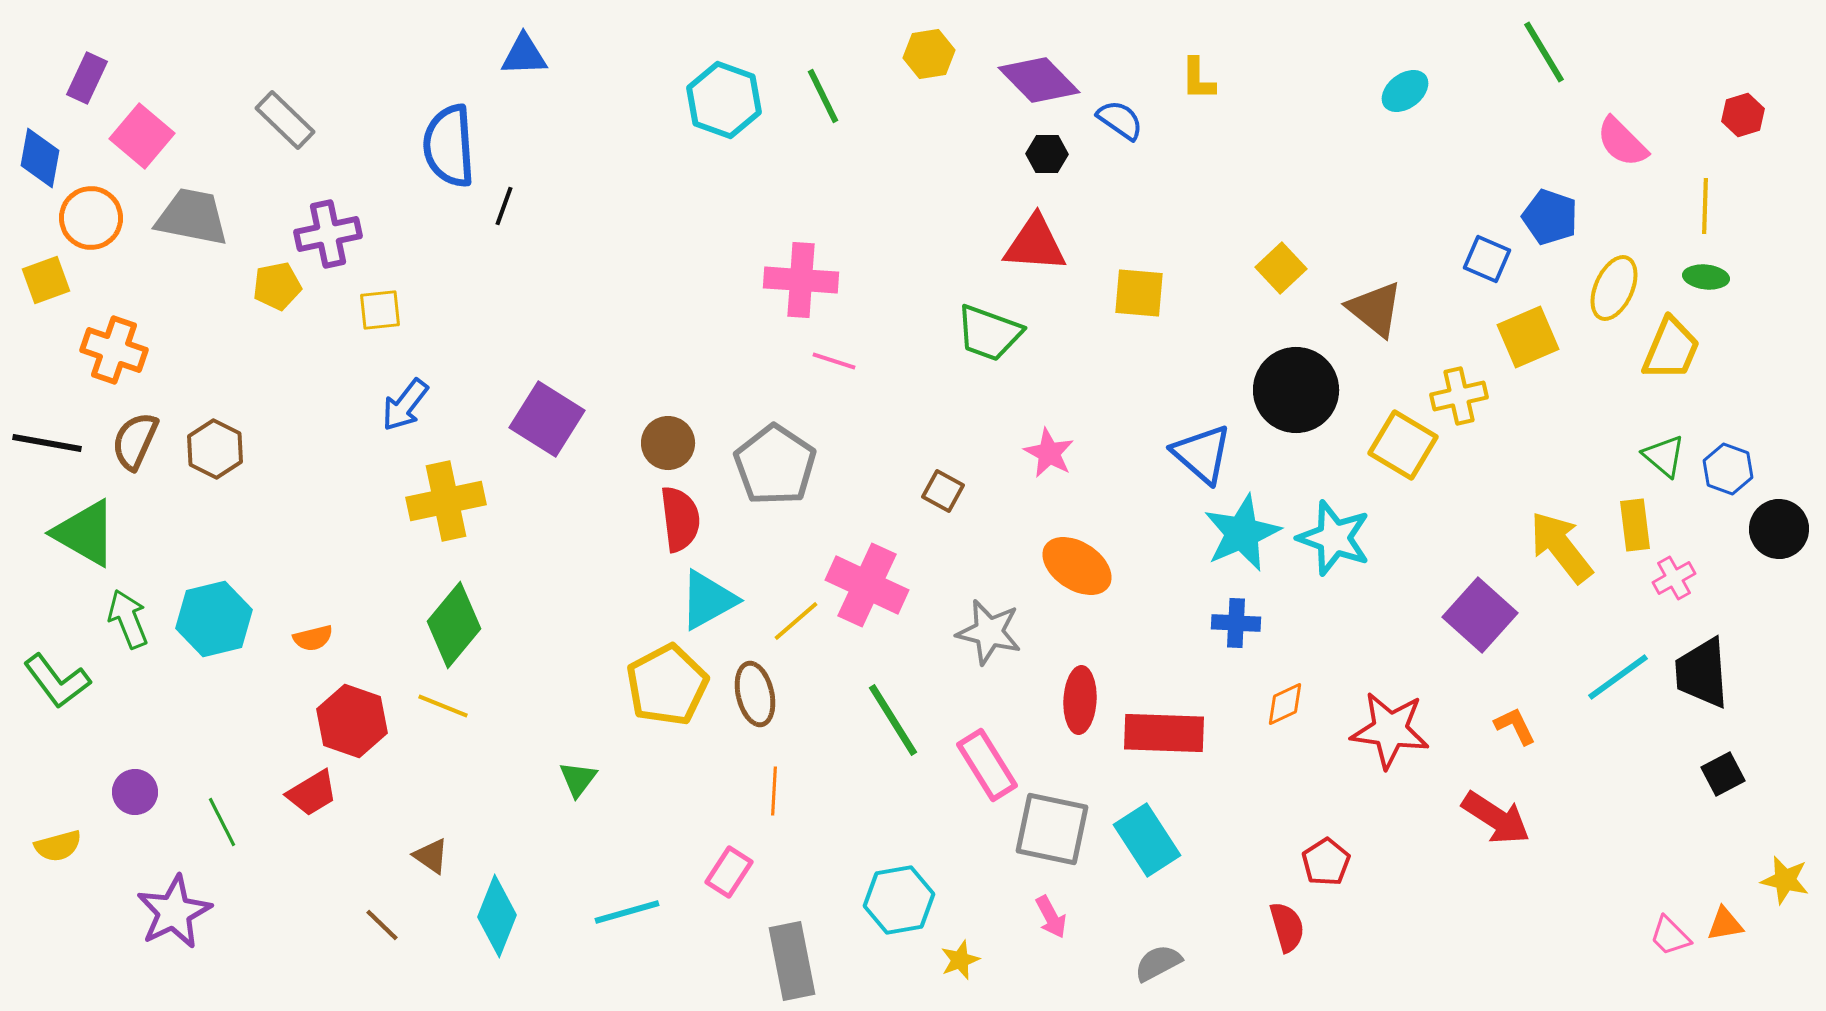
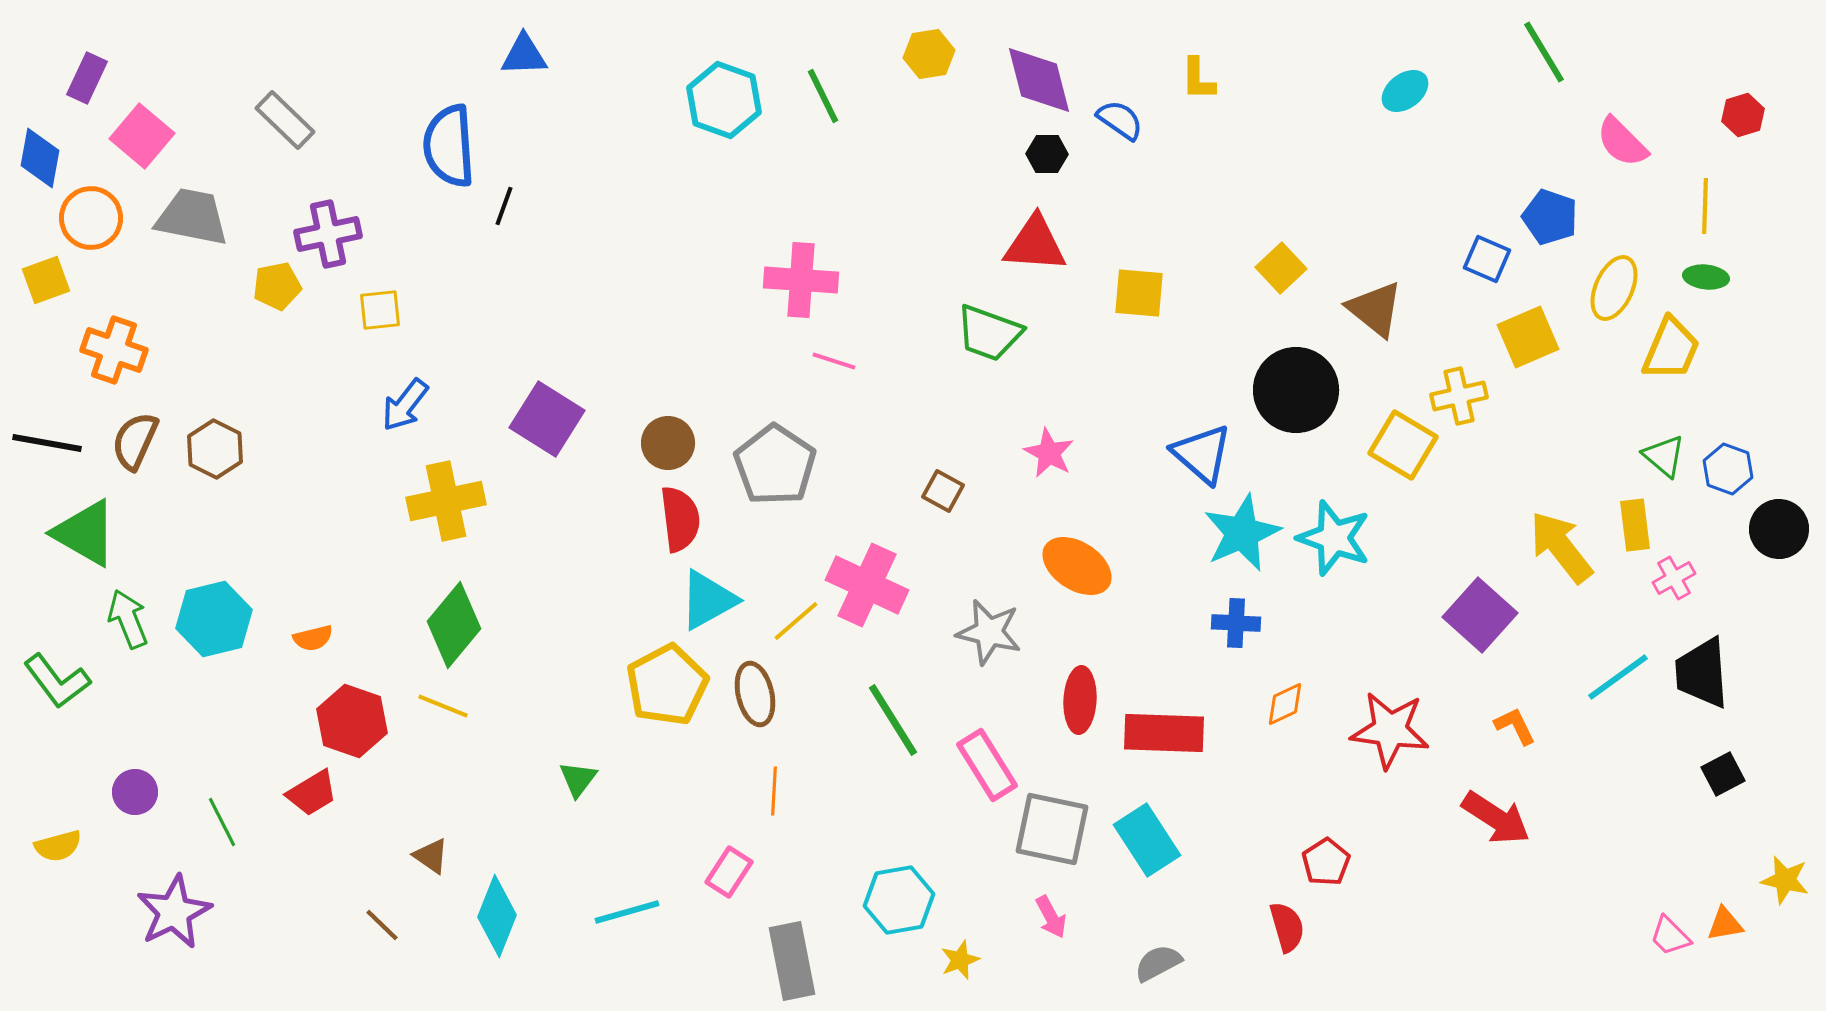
purple diamond at (1039, 80): rotated 30 degrees clockwise
